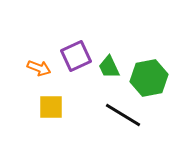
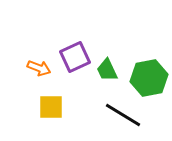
purple square: moved 1 px left, 1 px down
green trapezoid: moved 2 px left, 3 px down
